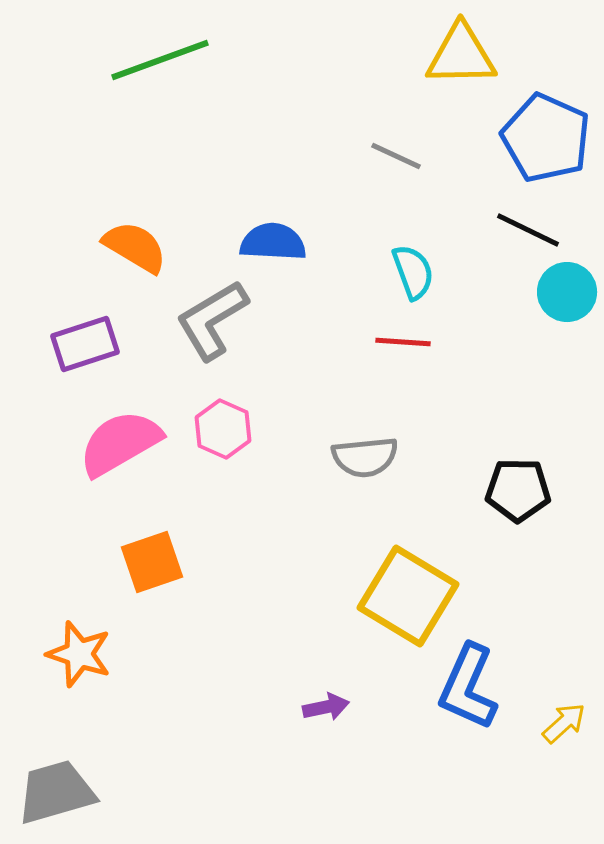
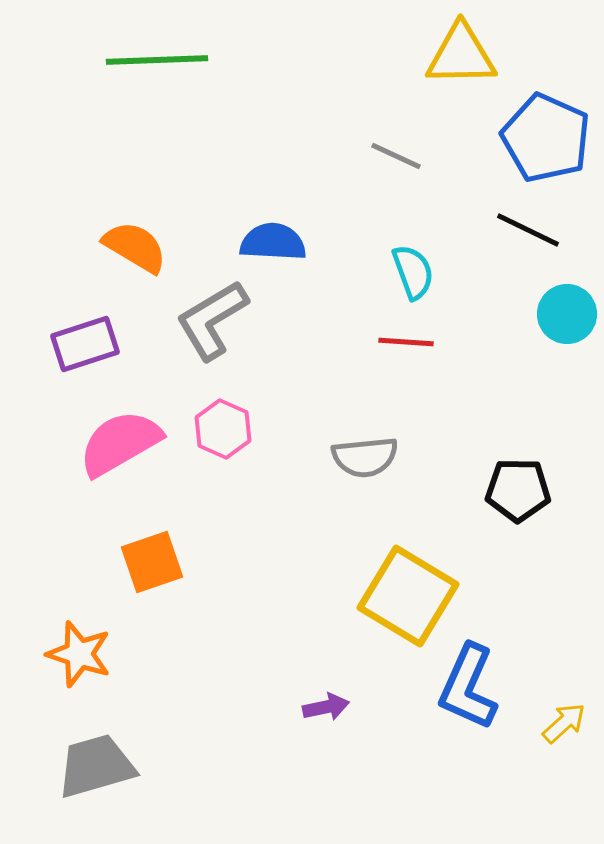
green line: moved 3 px left; rotated 18 degrees clockwise
cyan circle: moved 22 px down
red line: moved 3 px right
gray trapezoid: moved 40 px right, 26 px up
